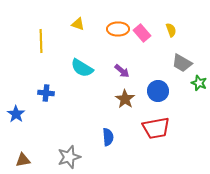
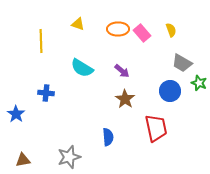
blue circle: moved 12 px right
red trapezoid: rotated 92 degrees counterclockwise
